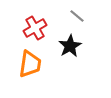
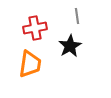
gray line: rotated 42 degrees clockwise
red cross: rotated 20 degrees clockwise
